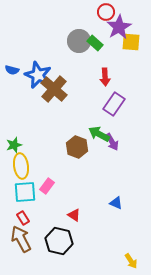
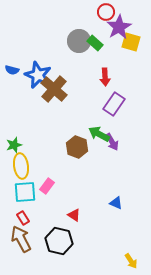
yellow square: rotated 12 degrees clockwise
